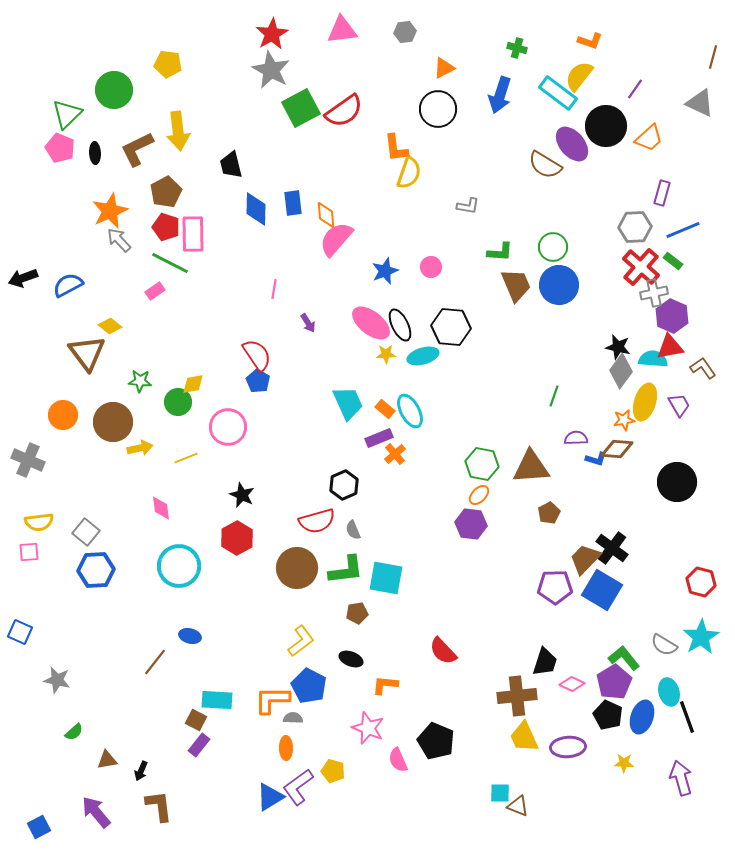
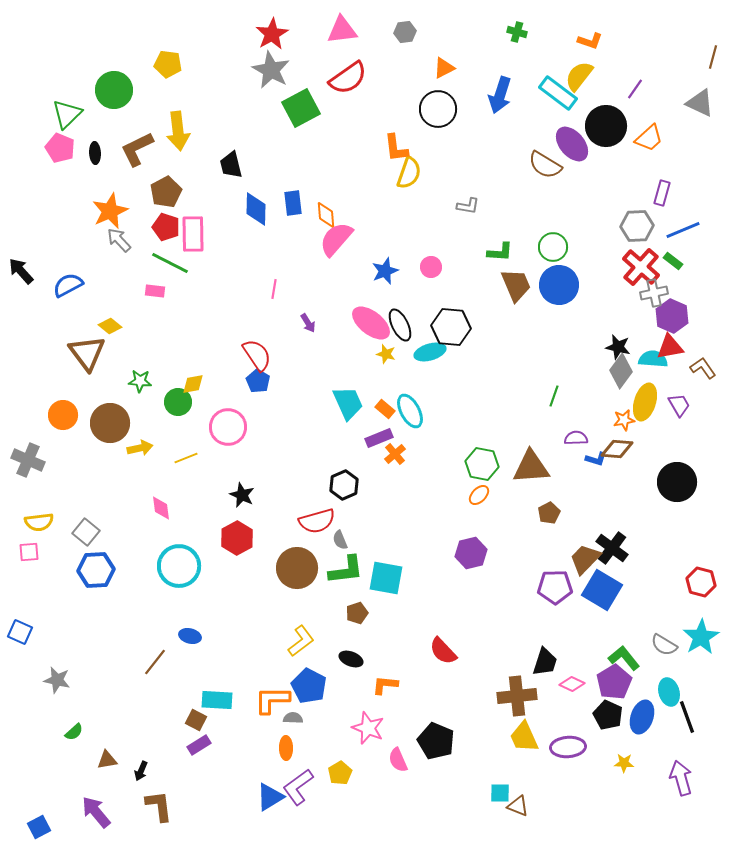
green cross at (517, 48): moved 16 px up
red semicircle at (344, 111): moved 4 px right, 33 px up
gray hexagon at (635, 227): moved 2 px right, 1 px up
black arrow at (23, 278): moved 2 px left, 7 px up; rotated 68 degrees clockwise
pink rectangle at (155, 291): rotated 42 degrees clockwise
yellow star at (386, 354): rotated 18 degrees clockwise
cyan ellipse at (423, 356): moved 7 px right, 4 px up
brown circle at (113, 422): moved 3 px left, 1 px down
purple hexagon at (471, 524): moved 29 px down; rotated 20 degrees counterclockwise
gray semicircle at (353, 530): moved 13 px left, 10 px down
brown pentagon at (357, 613): rotated 10 degrees counterclockwise
purple rectangle at (199, 745): rotated 20 degrees clockwise
yellow pentagon at (333, 771): moved 7 px right, 2 px down; rotated 25 degrees clockwise
